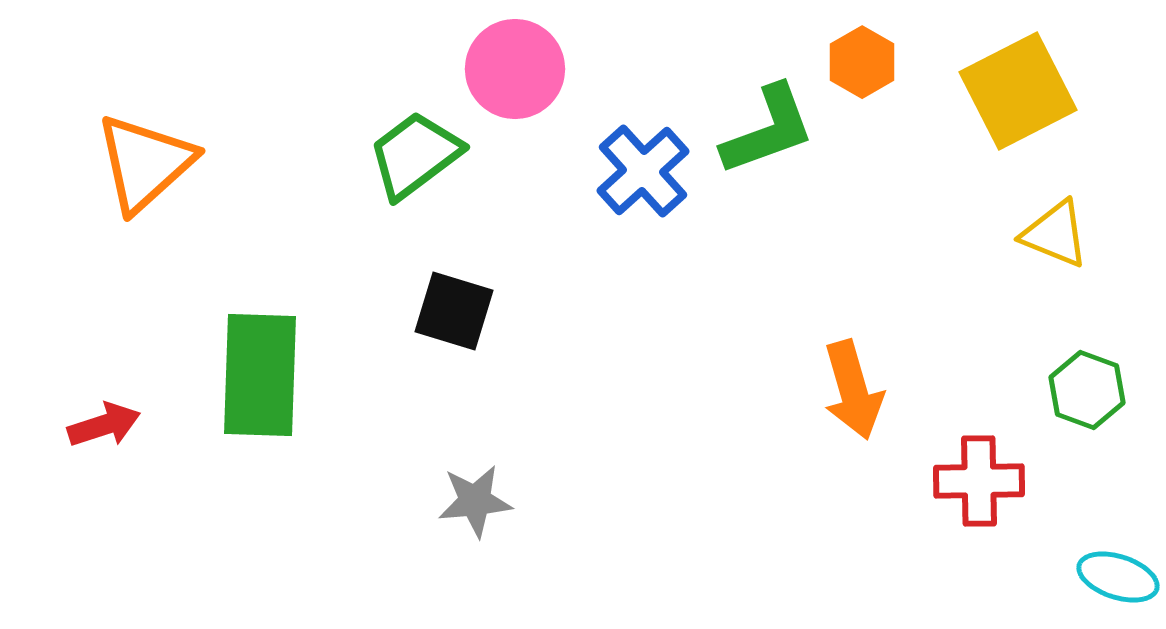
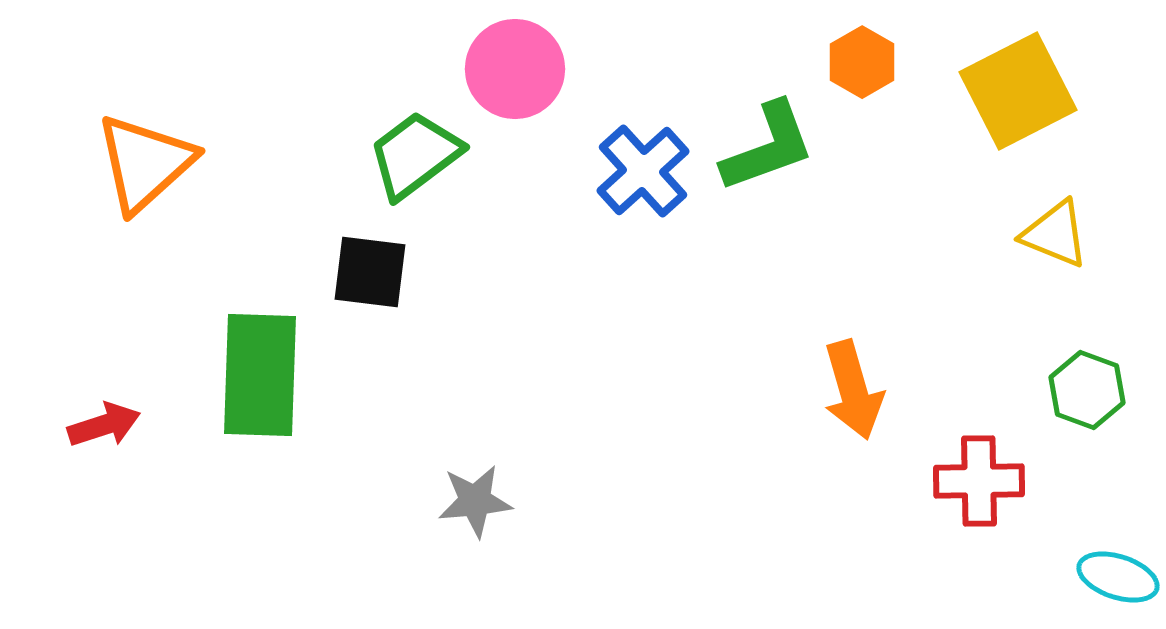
green L-shape: moved 17 px down
black square: moved 84 px left, 39 px up; rotated 10 degrees counterclockwise
